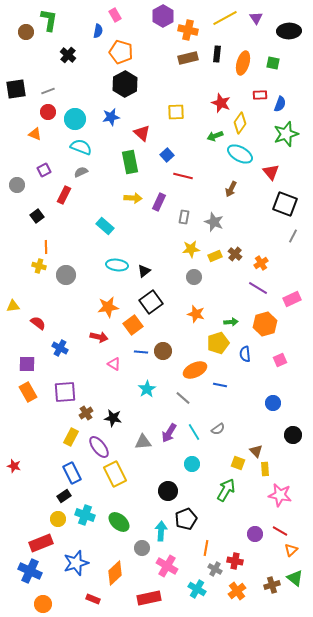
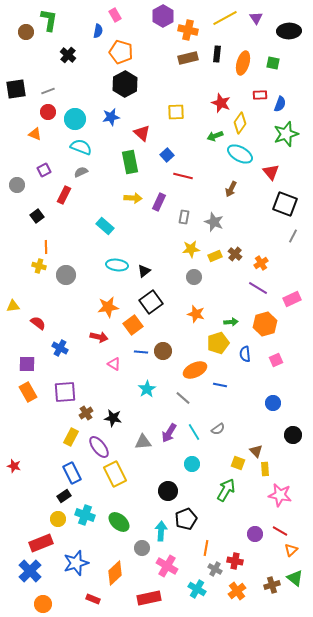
pink square at (280, 360): moved 4 px left
blue cross at (30, 571): rotated 20 degrees clockwise
